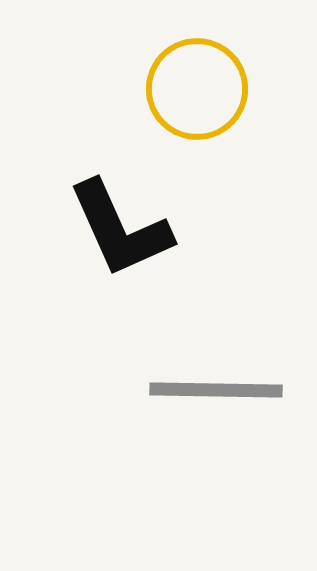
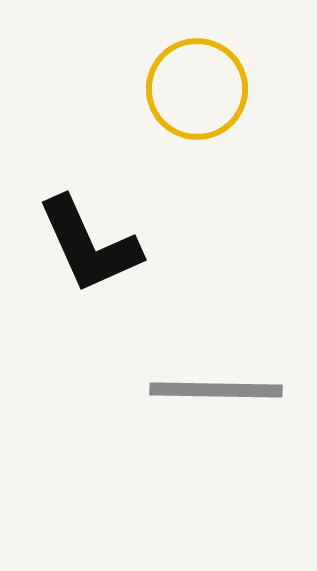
black L-shape: moved 31 px left, 16 px down
